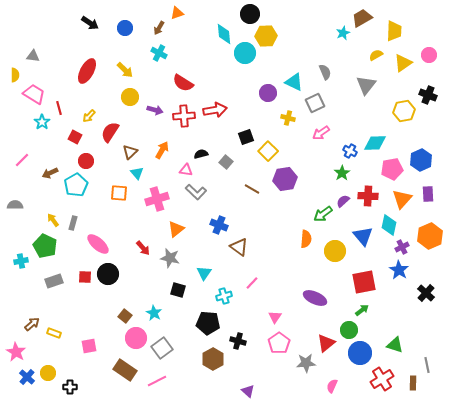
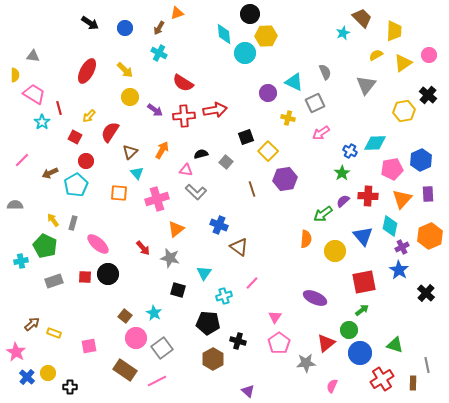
brown trapezoid at (362, 18): rotated 75 degrees clockwise
black cross at (428, 95): rotated 18 degrees clockwise
purple arrow at (155, 110): rotated 21 degrees clockwise
brown line at (252, 189): rotated 42 degrees clockwise
cyan diamond at (389, 225): moved 1 px right, 1 px down
